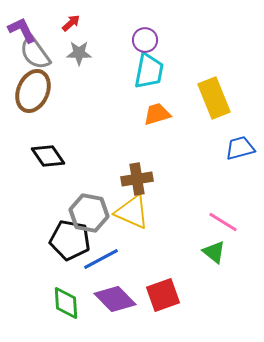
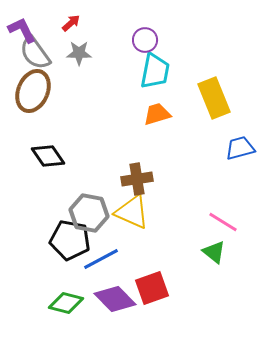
cyan trapezoid: moved 6 px right
red square: moved 11 px left, 7 px up
green diamond: rotated 72 degrees counterclockwise
